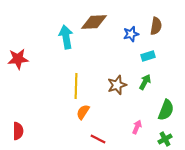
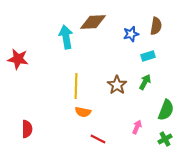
brown diamond: moved 1 px left
red star: rotated 15 degrees clockwise
brown star: rotated 18 degrees counterclockwise
orange semicircle: rotated 112 degrees counterclockwise
red semicircle: moved 9 px right, 2 px up
